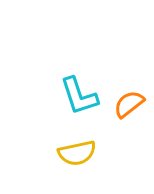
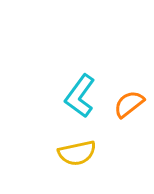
cyan L-shape: moved 1 px right; rotated 54 degrees clockwise
